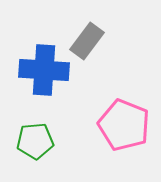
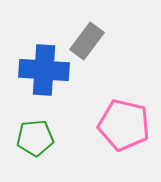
pink pentagon: rotated 9 degrees counterclockwise
green pentagon: moved 3 px up
